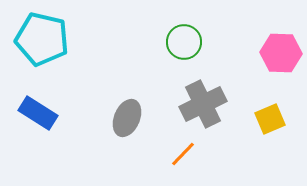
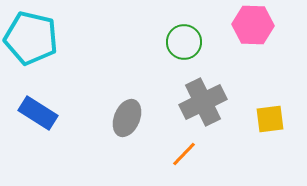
cyan pentagon: moved 11 px left, 1 px up
pink hexagon: moved 28 px left, 28 px up
gray cross: moved 2 px up
yellow square: rotated 16 degrees clockwise
orange line: moved 1 px right
